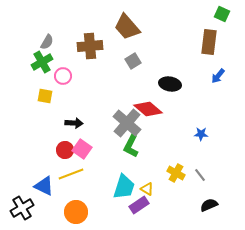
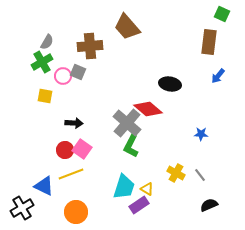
gray square: moved 55 px left, 11 px down; rotated 35 degrees counterclockwise
